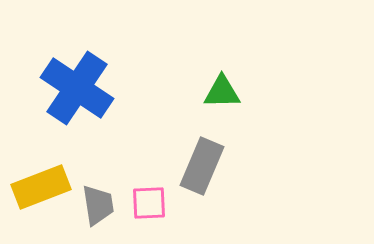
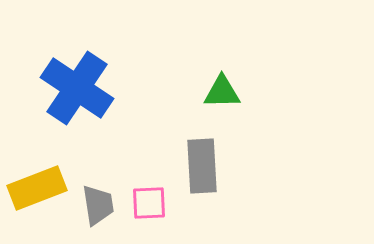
gray rectangle: rotated 26 degrees counterclockwise
yellow rectangle: moved 4 px left, 1 px down
